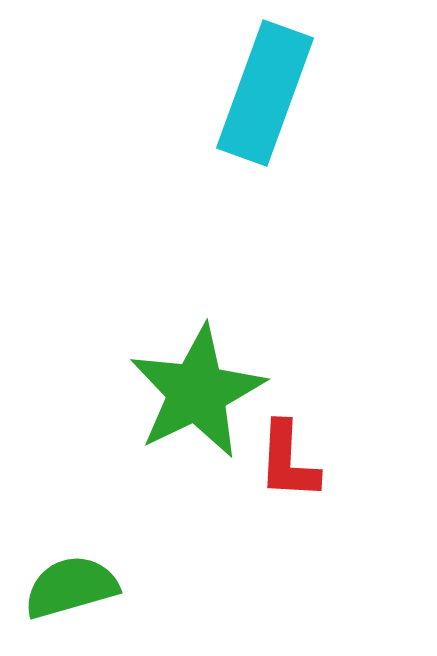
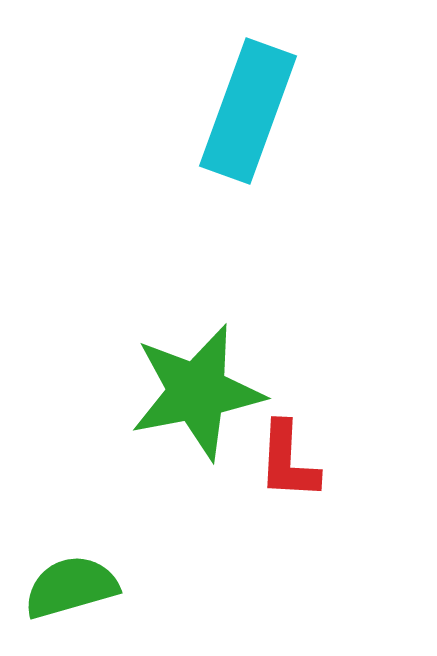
cyan rectangle: moved 17 px left, 18 px down
green star: rotated 15 degrees clockwise
